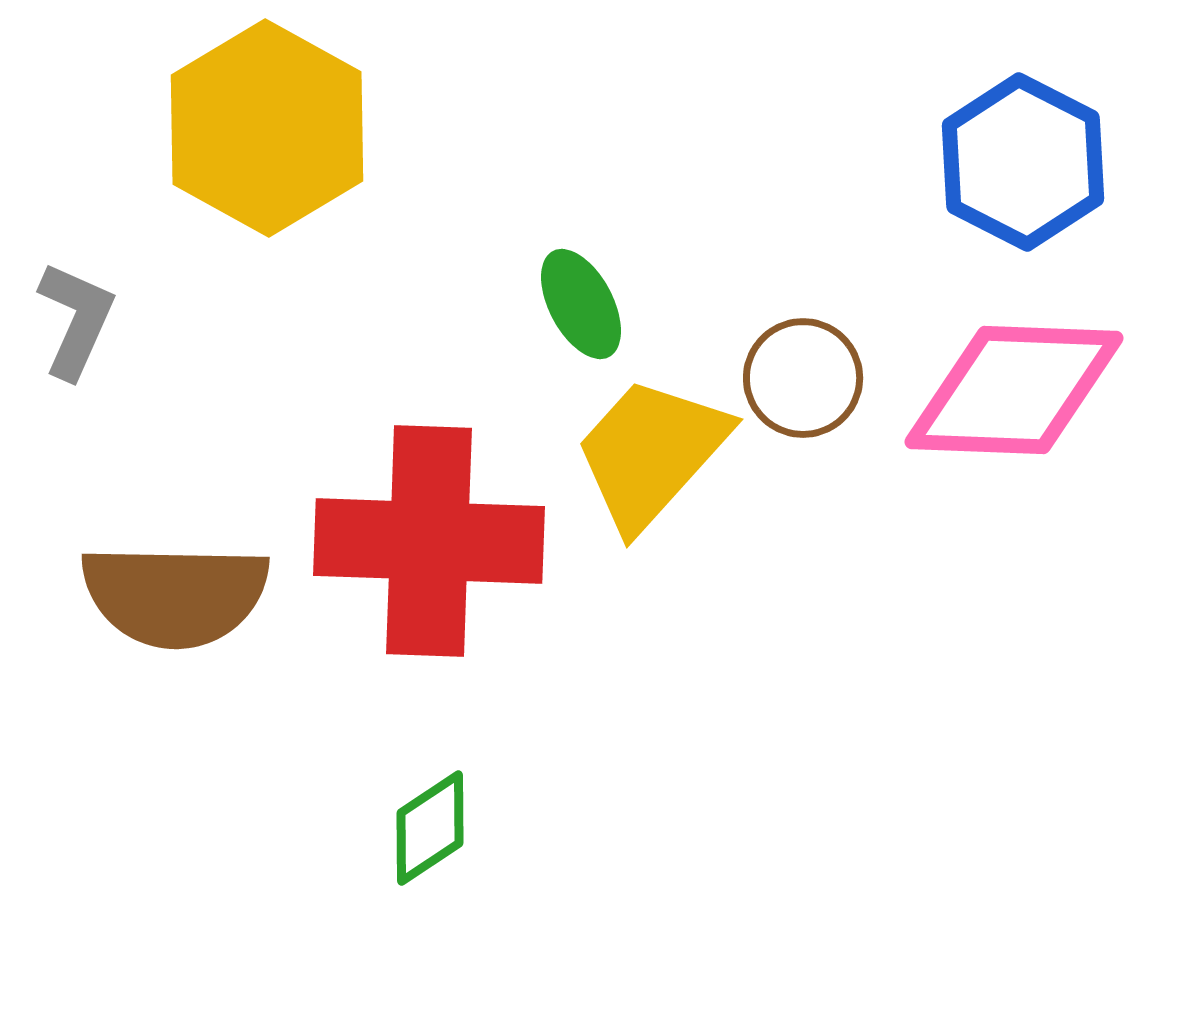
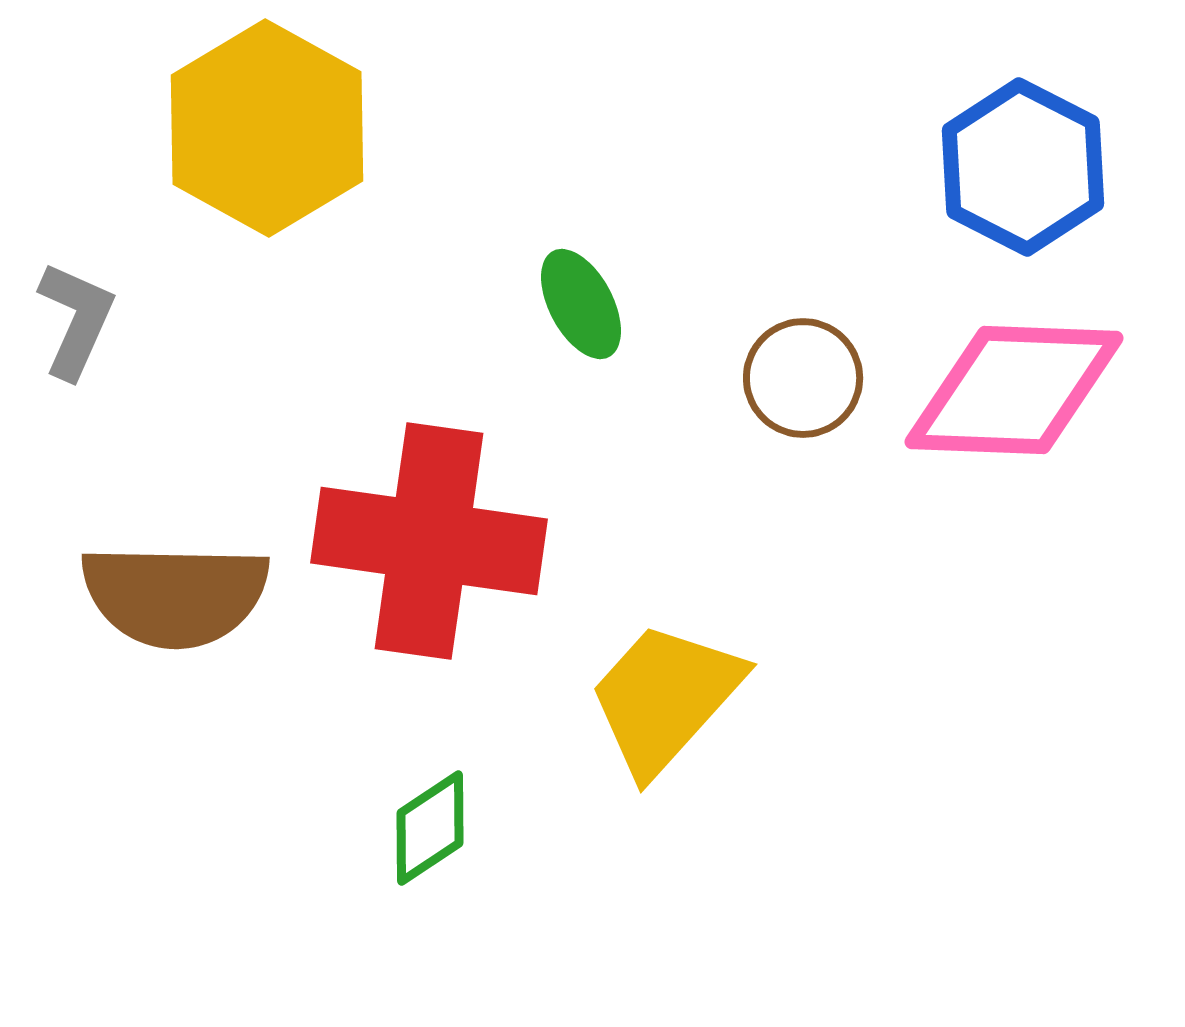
blue hexagon: moved 5 px down
yellow trapezoid: moved 14 px right, 245 px down
red cross: rotated 6 degrees clockwise
